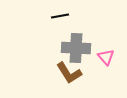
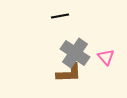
gray cross: moved 1 px left, 5 px down; rotated 32 degrees clockwise
brown L-shape: rotated 60 degrees counterclockwise
